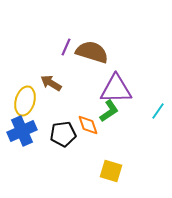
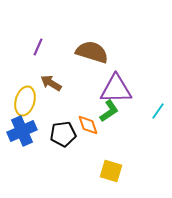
purple line: moved 28 px left
